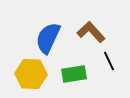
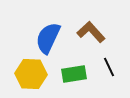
black line: moved 6 px down
